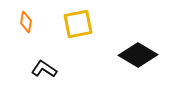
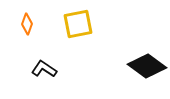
orange diamond: moved 1 px right, 2 px down; rotated 10 degrees clockwise
black diamond: moved 9 px right, 11 px down; rotated 6 degrees clockwise
